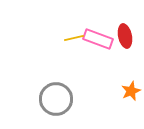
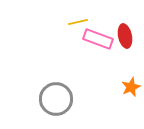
yellow line: moved 4 px right, 16 px up
orange star: moved 4 px up
